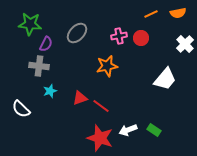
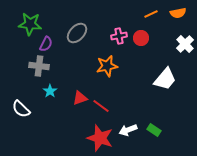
cyan star: rotated 16 degrees counterclockwise
